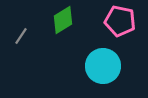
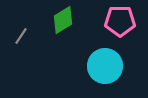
pink pentagon: rotated 12 degrees counterclockwise
cyan circle: moved 2 px right
